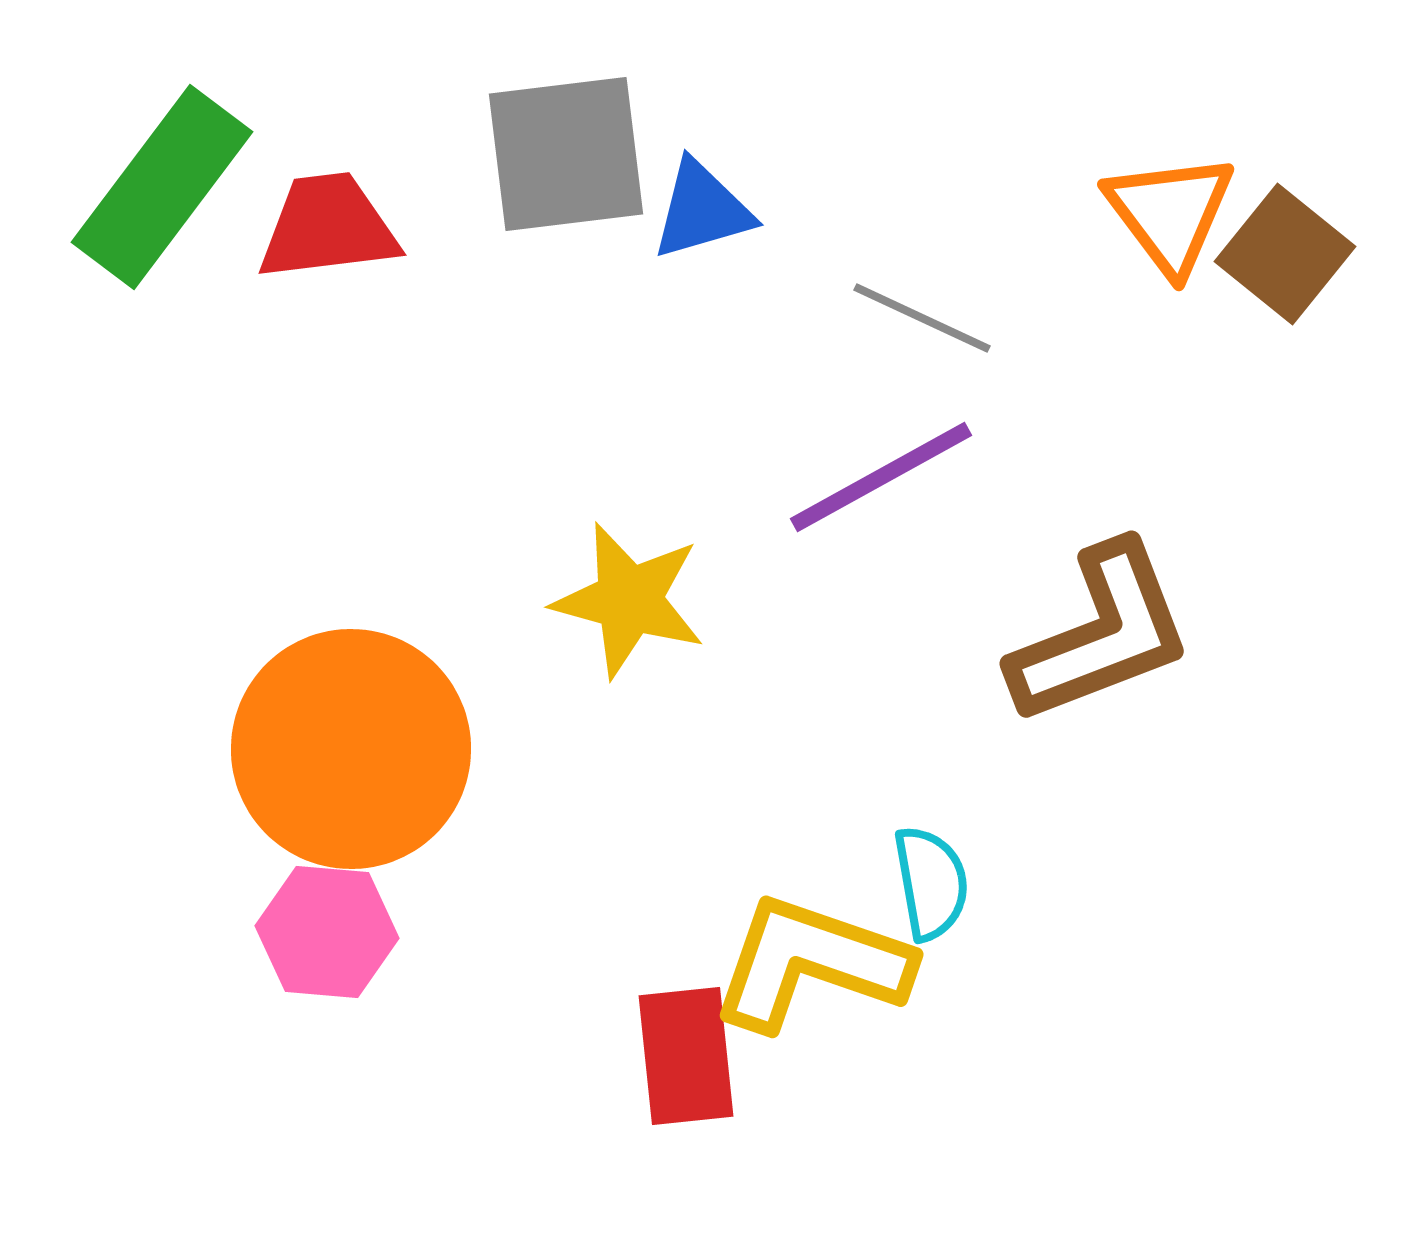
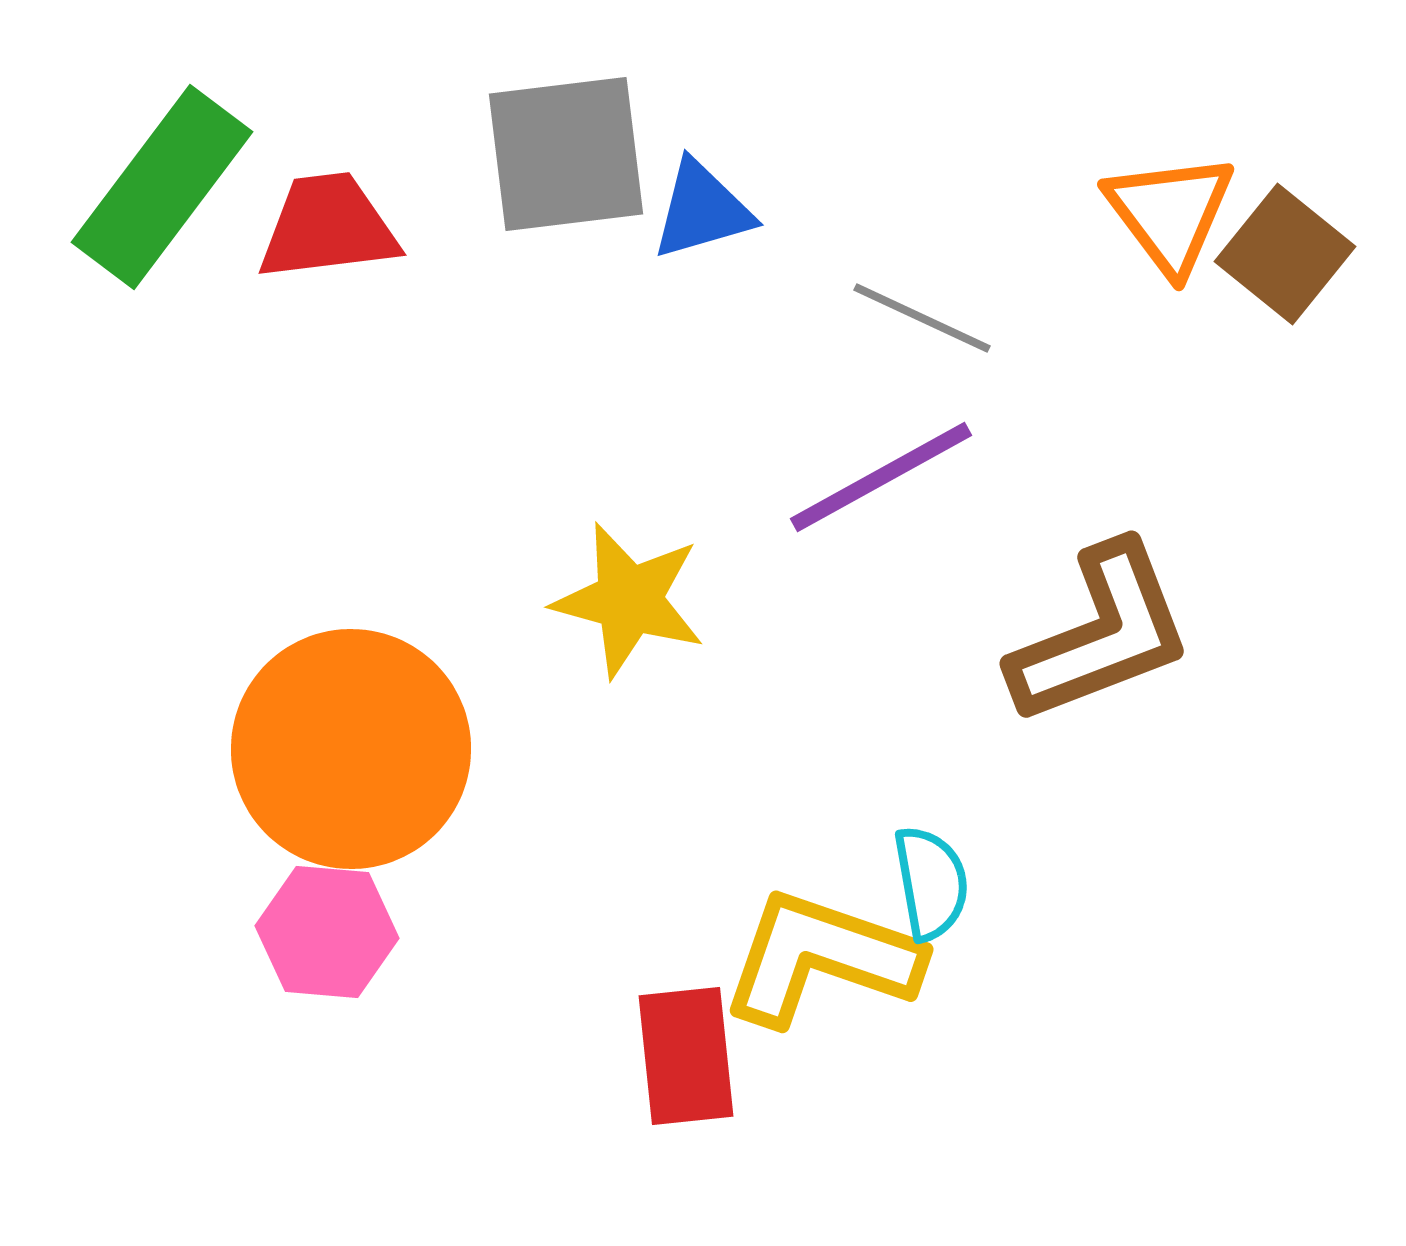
yellow L-shape: moved 10 px right, 5 px up
